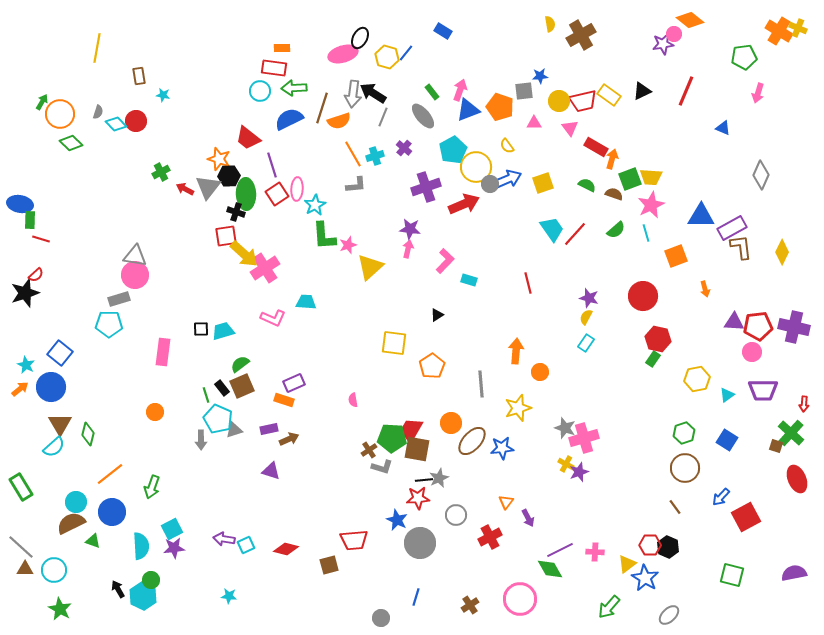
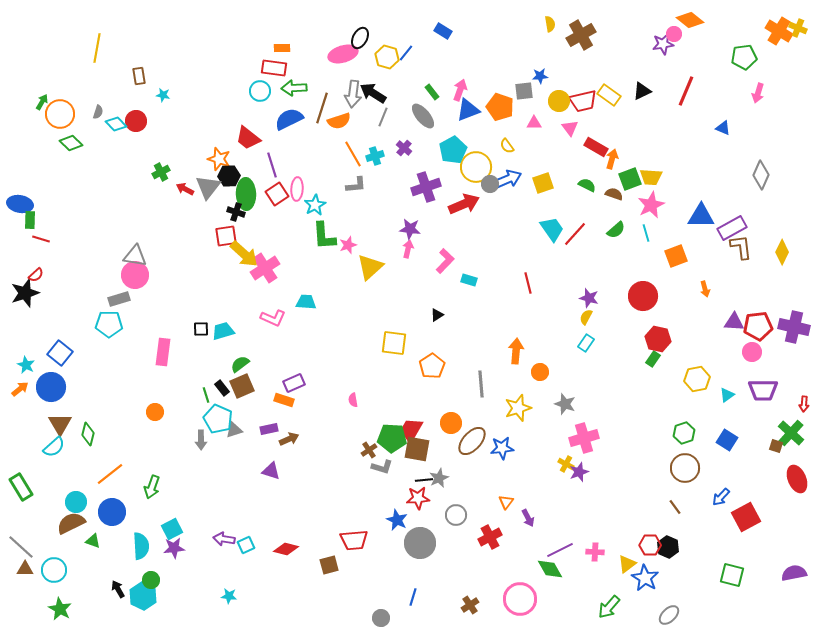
gray star at (565, 428): moved 24 px up
blue line at (416, 597): moved 3 px left
